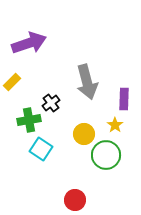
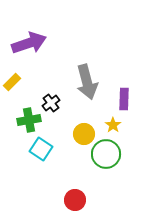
yellow star: moved 2 px left
green circle: moved 1 px up
